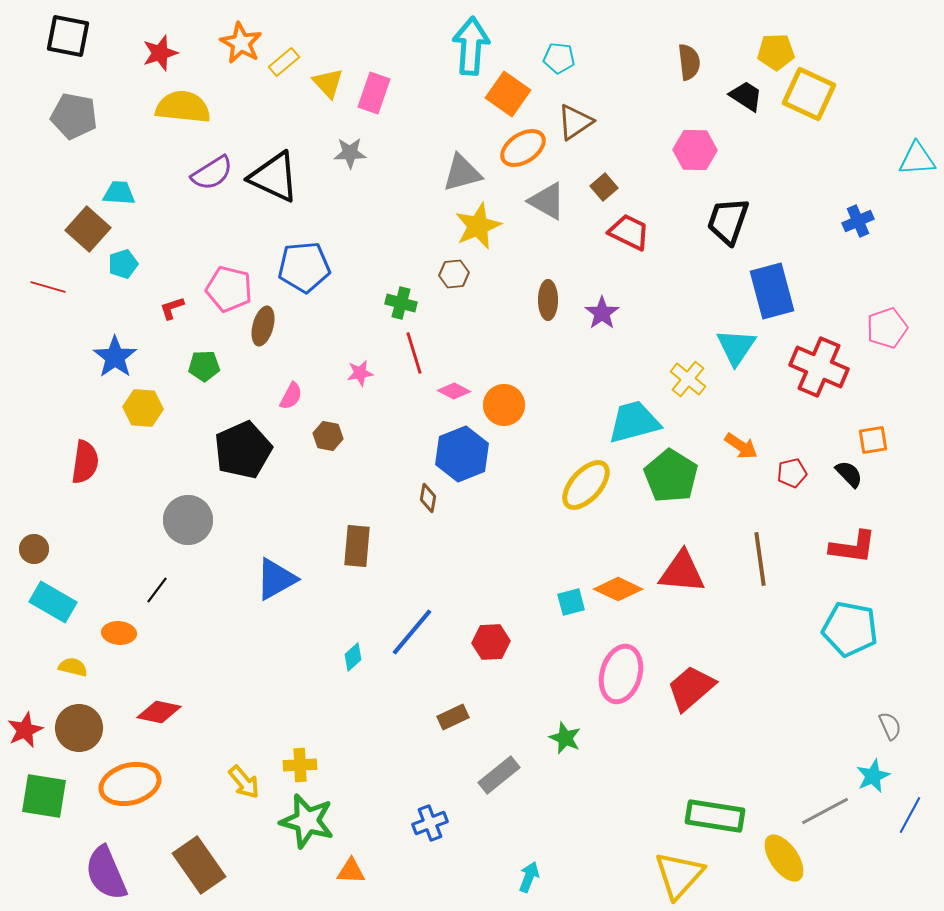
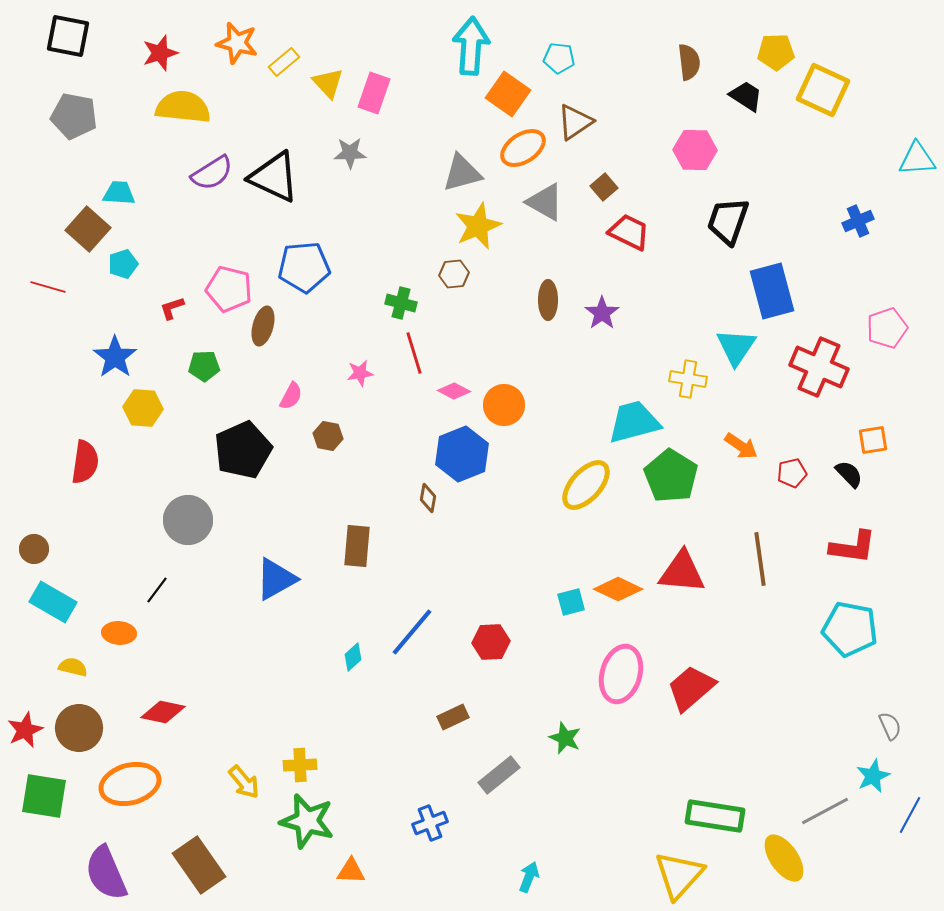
orange star at (241, 43): moved 4 px left; rotated 15 degrees counterclockwise
yellow square at (809, 94): moved 14 px right, 4 px up
gray triangle at (547, 201): moved 2 px left, 1 px down
yellow cross at (688, 379): rotated 30 degrees counterclockwise
red diamond at (159, 712): moved 4 px right
